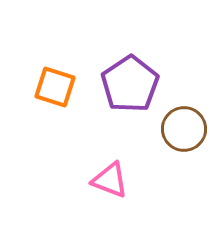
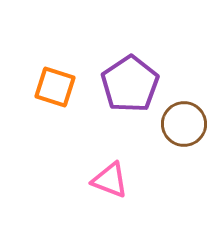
brown circle: moved 5 px up
